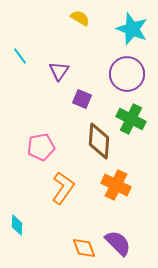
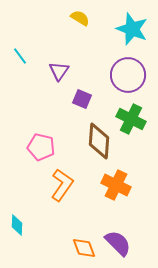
purple circle: moved 1 px right, 1 px down
pink pentagon: rotated 24 degrees clockwise
orange L-shape: moved 1 px left, 3 px up
